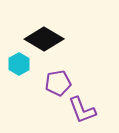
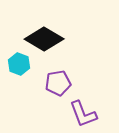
cyan hexagon: rotated 10 degrees counterclockwise
purple L-shape: moved 1 px right, 4 px down
